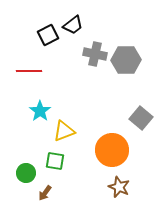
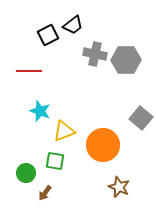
cyan star: rotated 15 degrees counterclockwise
orange circle: moved 9 px left, 5 px up
